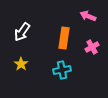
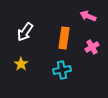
white arrow: moved 3 px right
